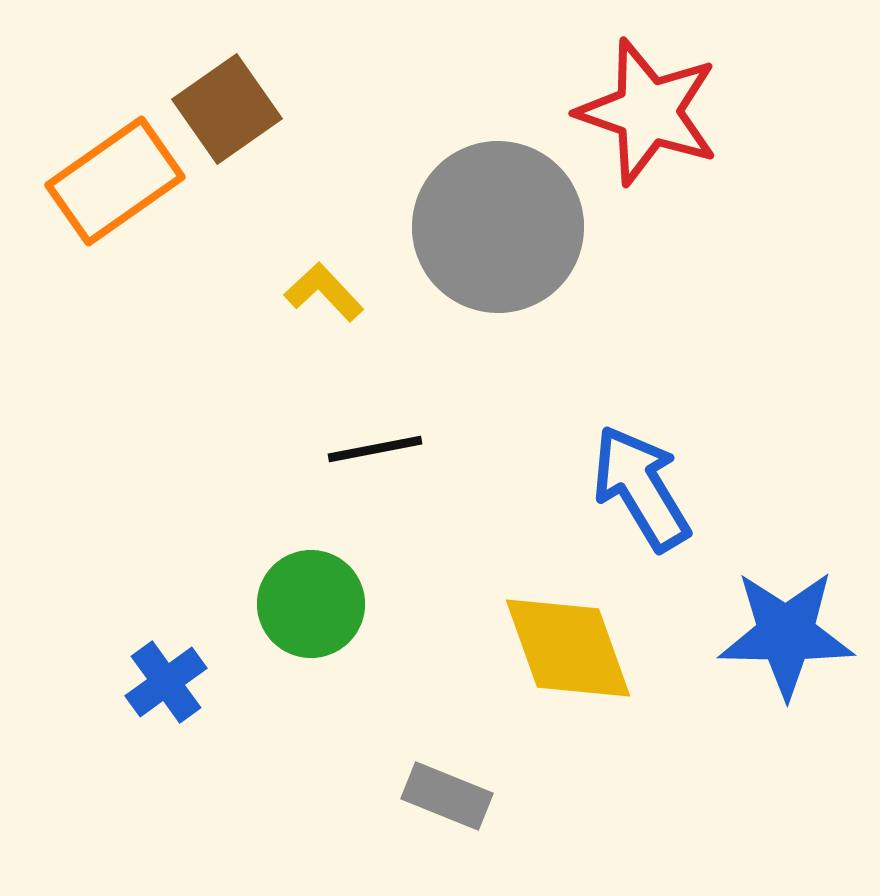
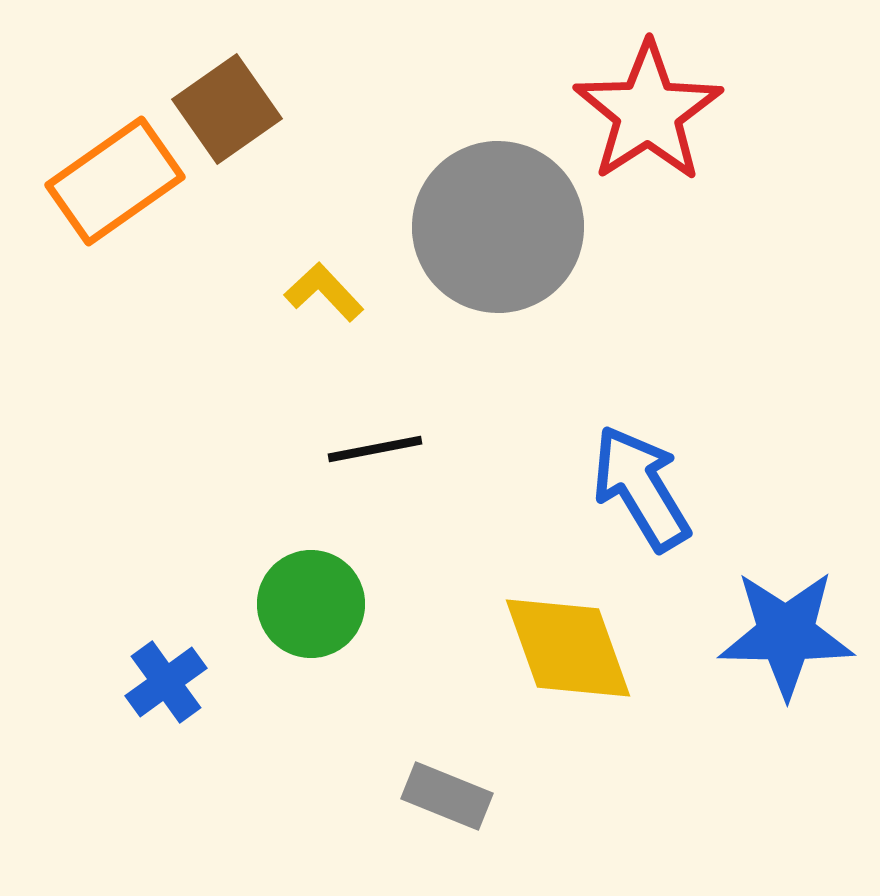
red star: rotated 20 degrees clockwise
